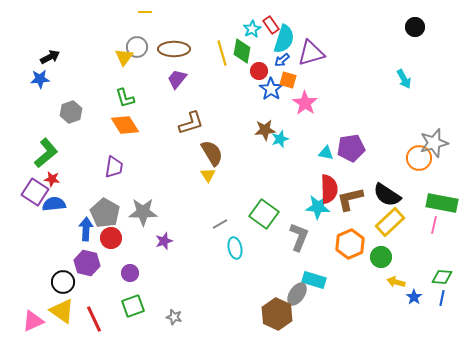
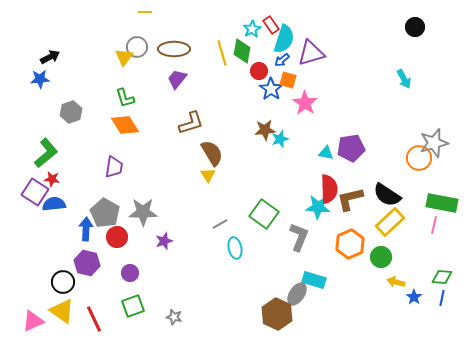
red circle at (111, 238): moved 6 px right, 1 px up
